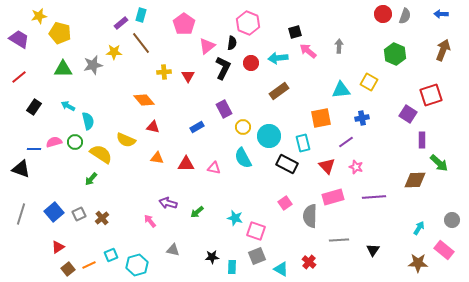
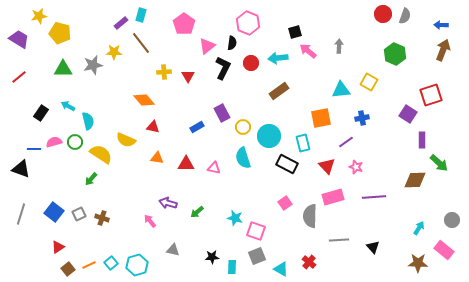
blue arrow at (441, 14): moved 11 px down
black rectangle at (34, 107): moved 7 px right, 6 px down
purple rectangle at (224, 109): moved 2 px left, 4 px down
cyan semicircle at (243, 158): rotated 10 degrees clockwise
blue square at (54, 212): rotated 12 degrees counterclockwise
brown cross at (102, 218): rotated 32 degrees counterclockwise
black triangle at (373, 250): moved 3 px up; rotated 16 degrees counterclockwise
cyan square at (111, 255): moved 8 px down; rotated 16 degrees counterclockwise
